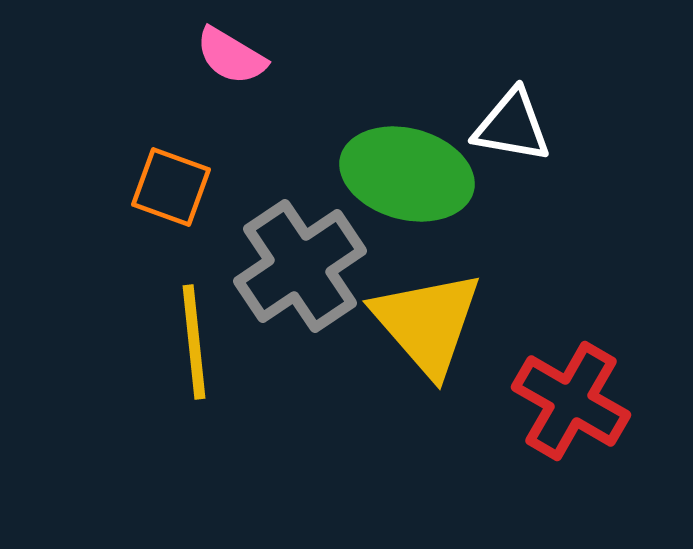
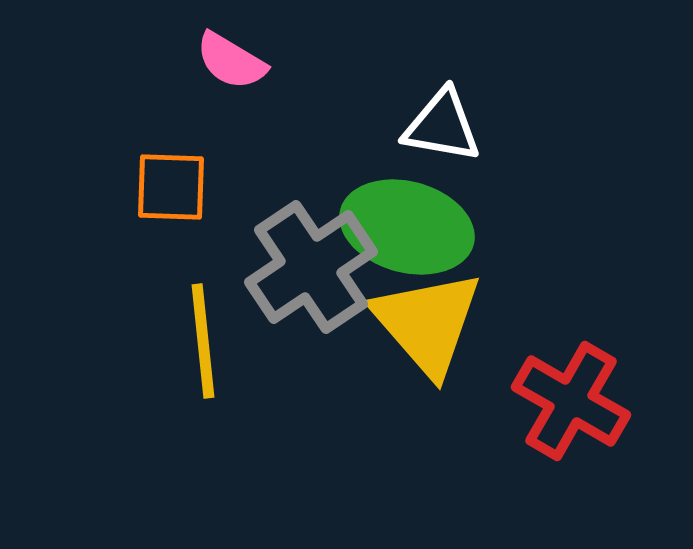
pink semicircle: moved 5 px down
white triangle: moved 70 px left
green ellipse: moved 53 px down
orange square: rotated 18 degrees counterclockwise
gray cross: moved 11 px right, 1 px down
yellow line: moved 9 px right, 1 px up
